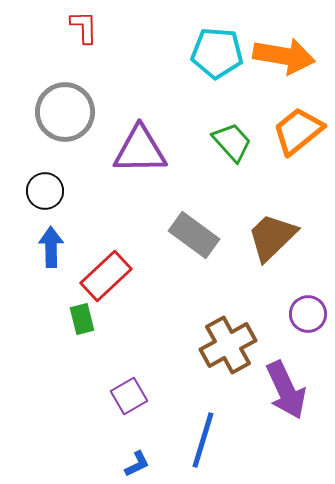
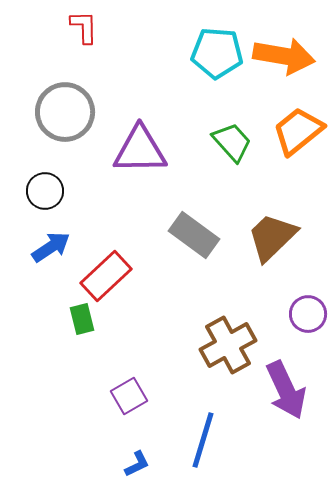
blue arrow: rotated 57 degrees clockwise
